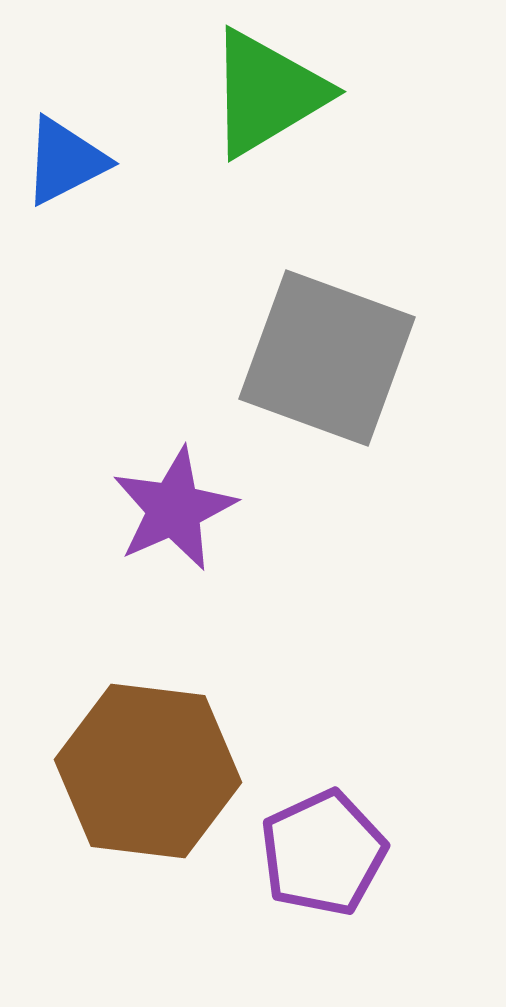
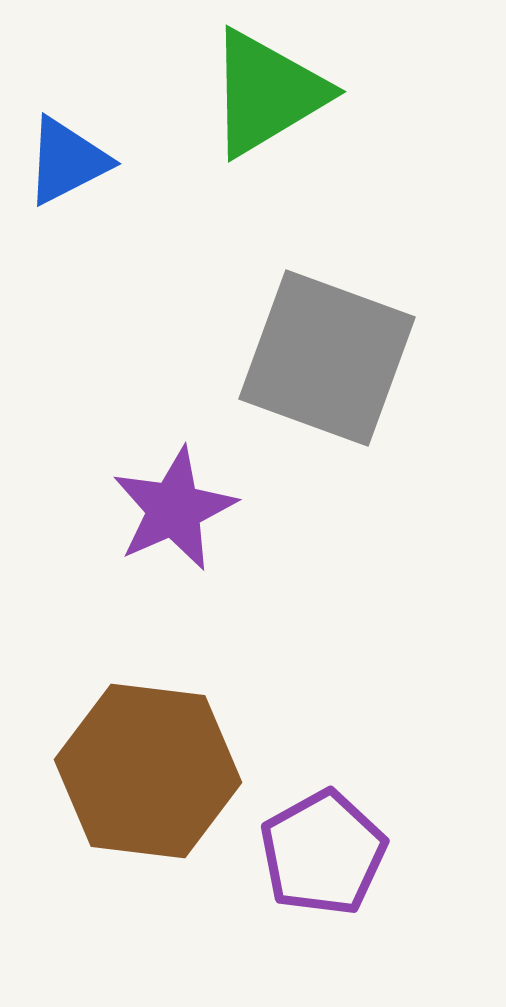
blue triangle: moved 2 px right
purple pentagon: rotated 4 degrees counterclockwise
